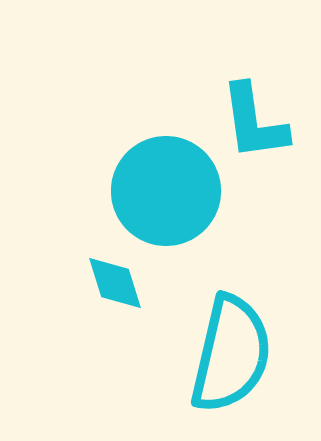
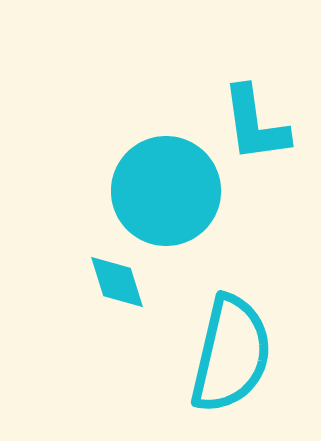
cyan L-shape: moved 1 px right, 2 px down
cyan diamond: moved 2 px right, 1 px up
